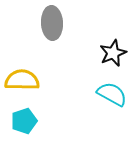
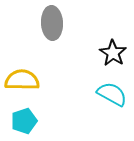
black star: rotated 16 degrees counterclockwise
